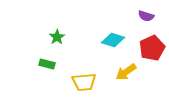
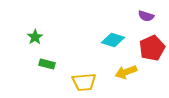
green star: moved 22 px left
yellow arrow: rotated 15 degrees clockwise
